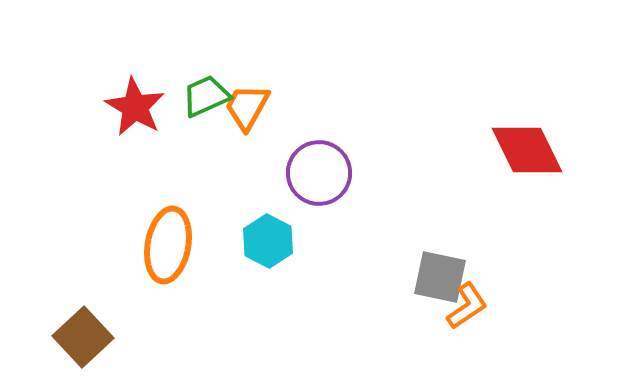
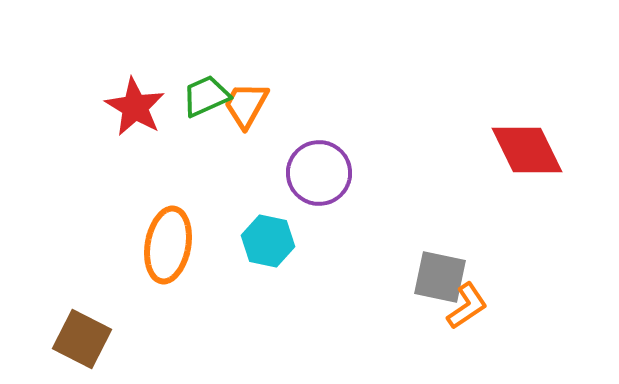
orange trapezoid: moved 1 px left, 2 px up
cyan hexagon: rotated 15 degrees counterclockwise
brown square: moved 1 px left, 2 px down; rotated 20 degrees counterclockwise
